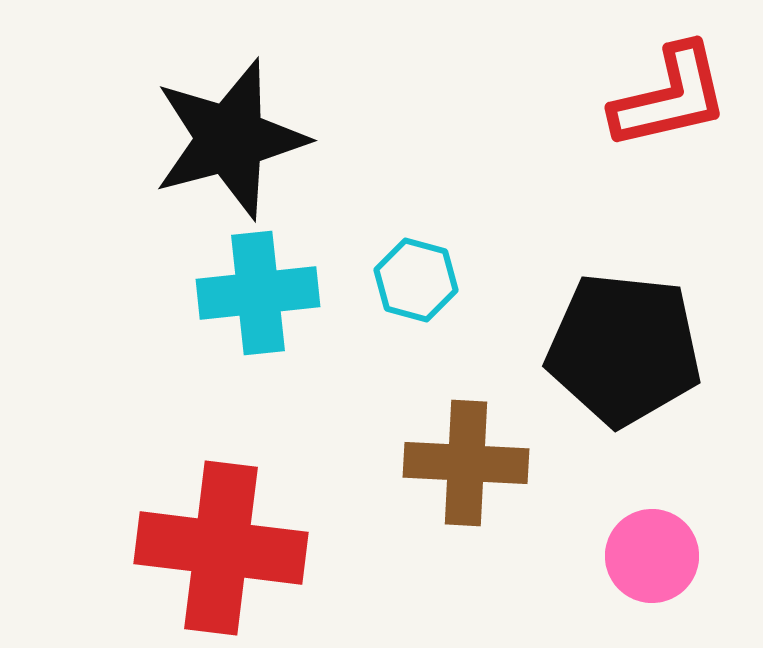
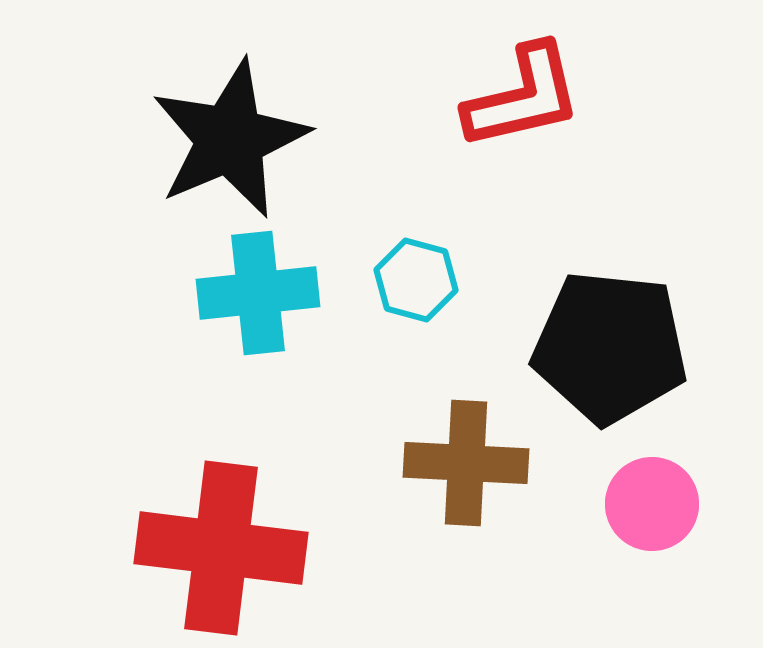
red L-shape: moved 147 px left
black star: rotated 8 degrees counterclockwise
black pentagon: moved 14 px left, 2 px up
pink circle: moved 52 px up
